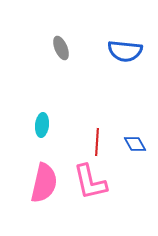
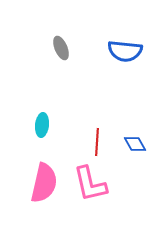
pink L-shape: moved 2 px down
